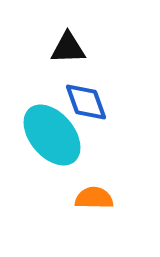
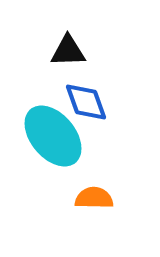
black triangle: moved 3 px down
cyan ellipse: moved 1 px right, 1 px down
